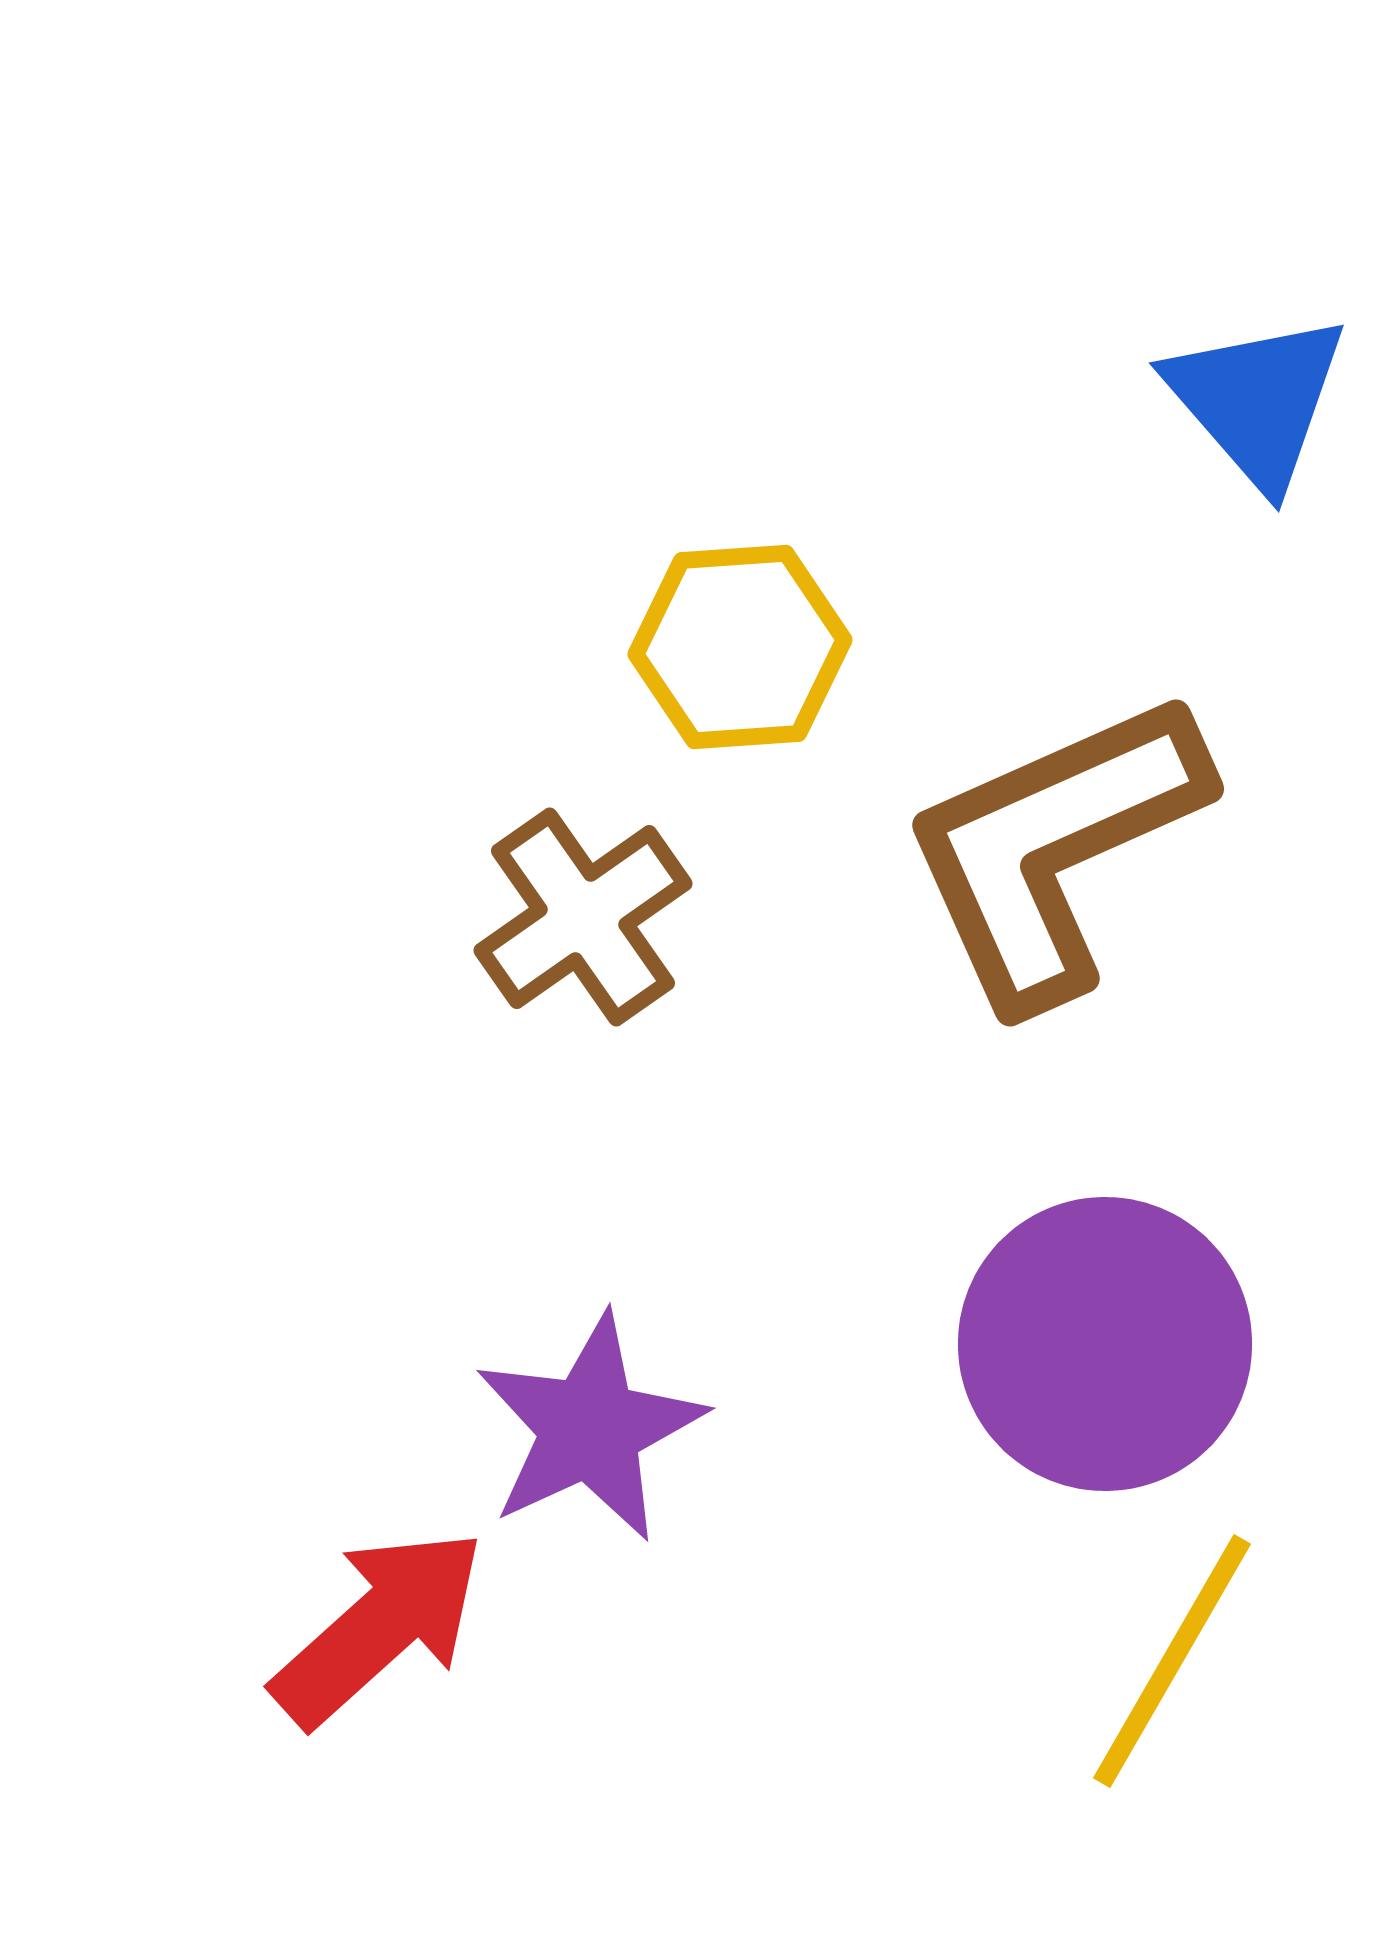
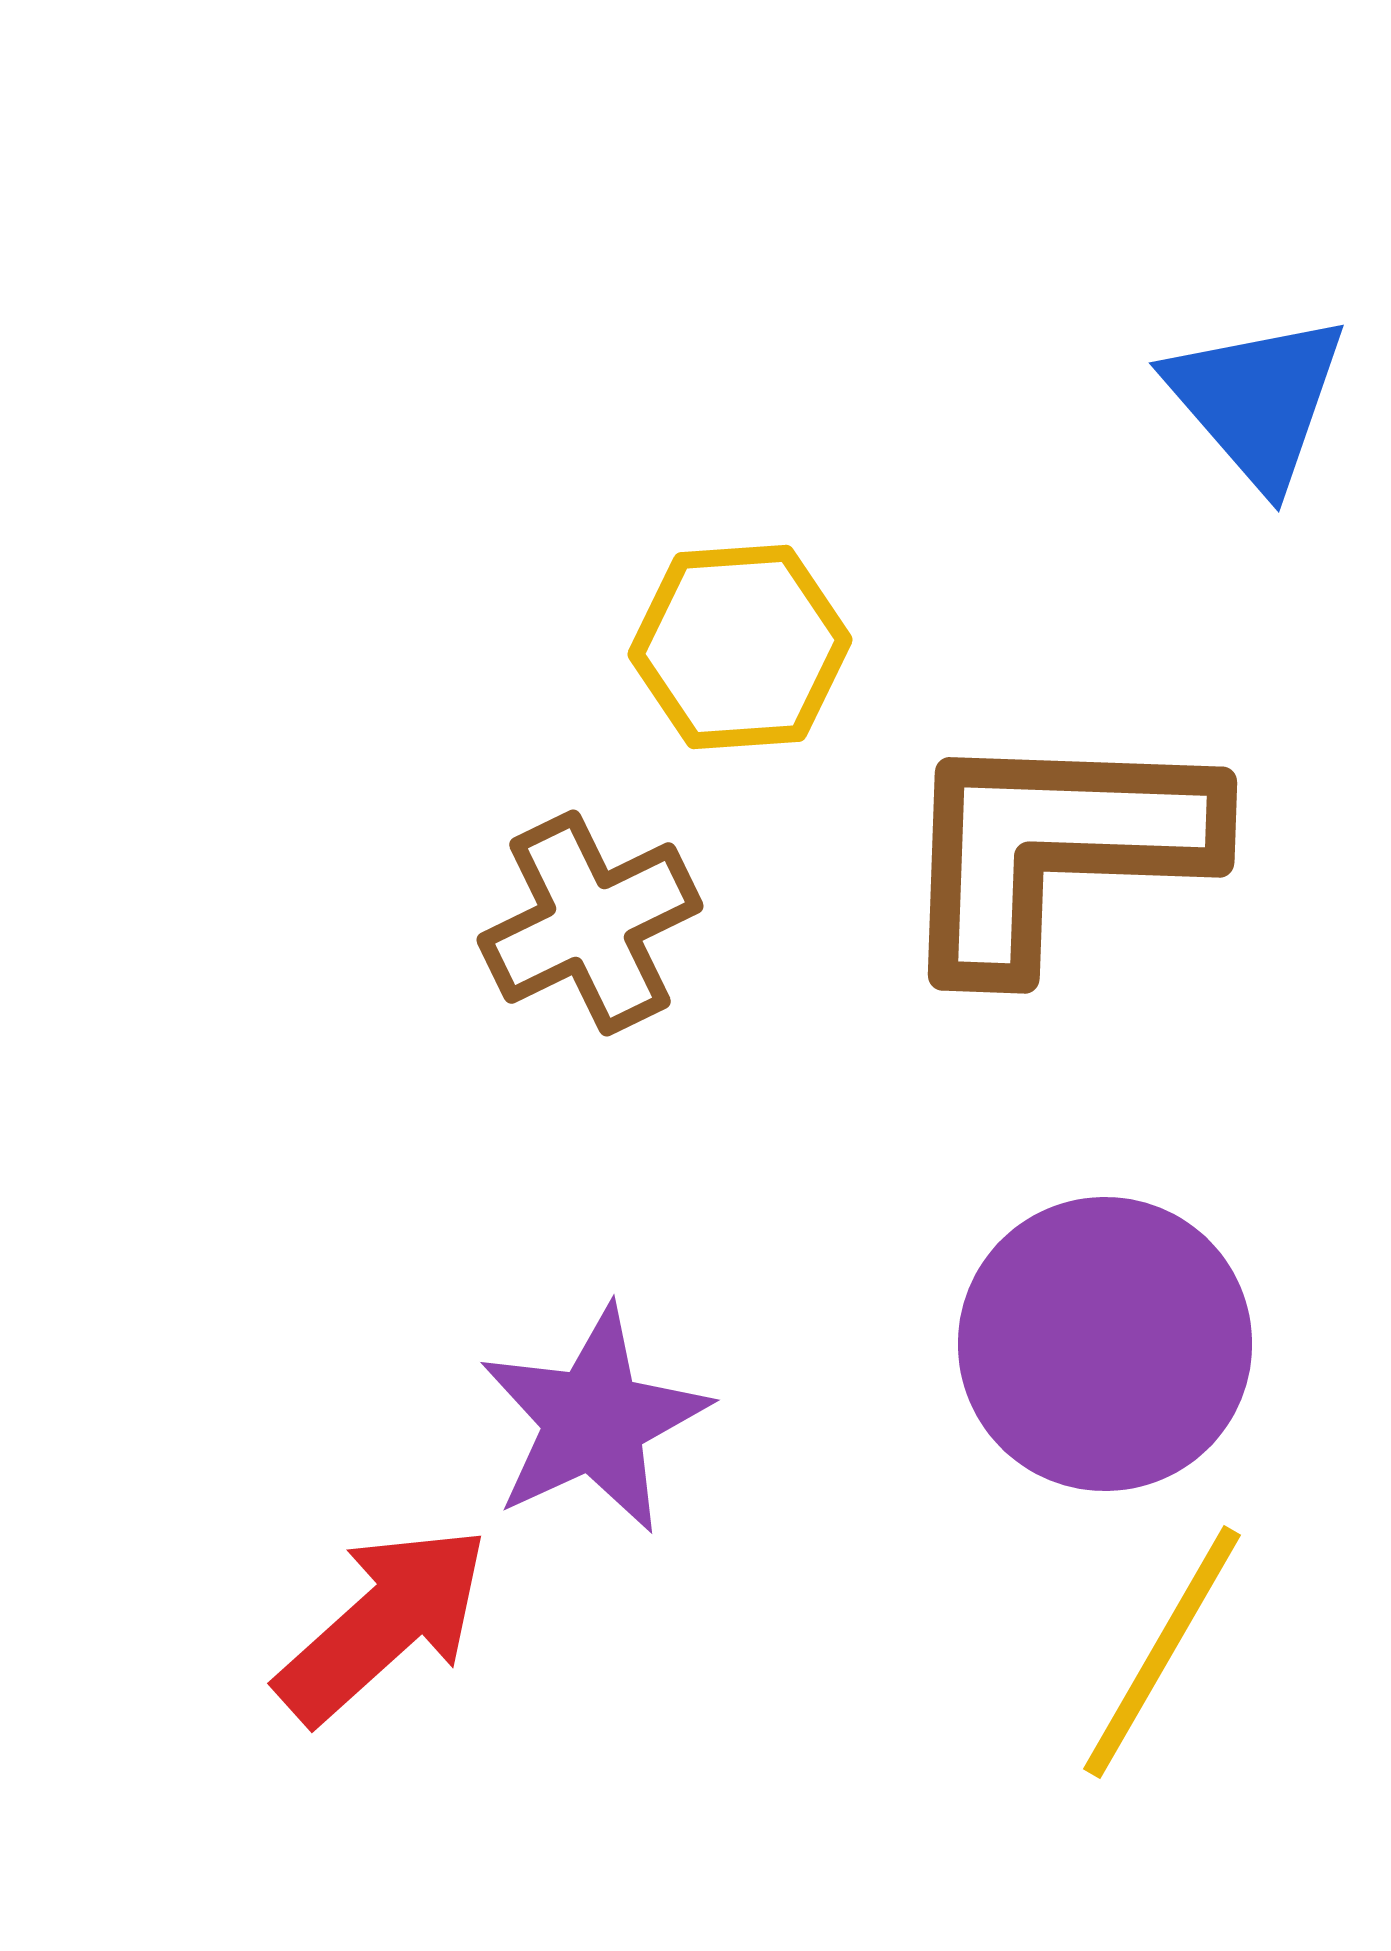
brown L-shape: rotated 26 degrees clockwise
brown cross: moved 7 px right, 6 px down; rotated 9 degrees clockwise
purple star: moved 4 px right, 8 px up
red arrow: moved 4 px right, 3 px up
yellow line: moved 10 px left, 9 px up
